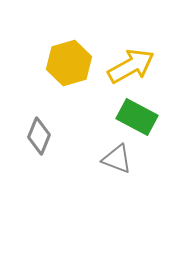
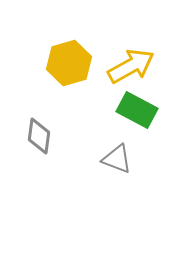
green rectangle: moved 7 px up
gray diamond: rotated 15 degrees counterclockwise
